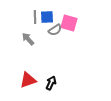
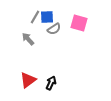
gray line: rotated 32 degrees clockwise
pink square: moved 10 px right
gray semicircle: moved 1 px left, 1 px up
red triangle: rotated 18 degrees counterclockwise
